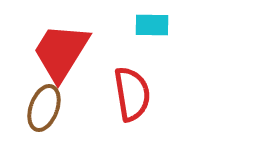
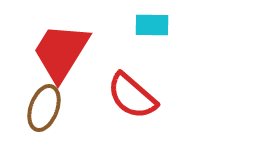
red semicircle: moved 2 px down; rotated 140 degrees clockwise
